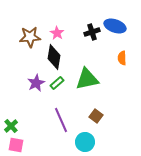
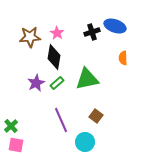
orange semicircle: moved 1 px right
